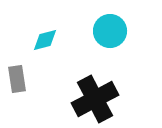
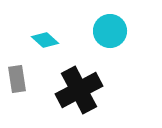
cyan diamond: rotated 56 degrees clockwise
black cross: moved 16 px left, 9 px up
